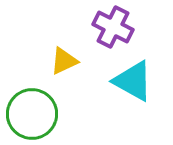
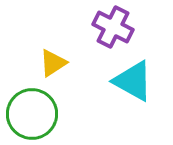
yellow triangle: moved 11 px left, 2 px down; rotated 8 degrees counterclockwise
